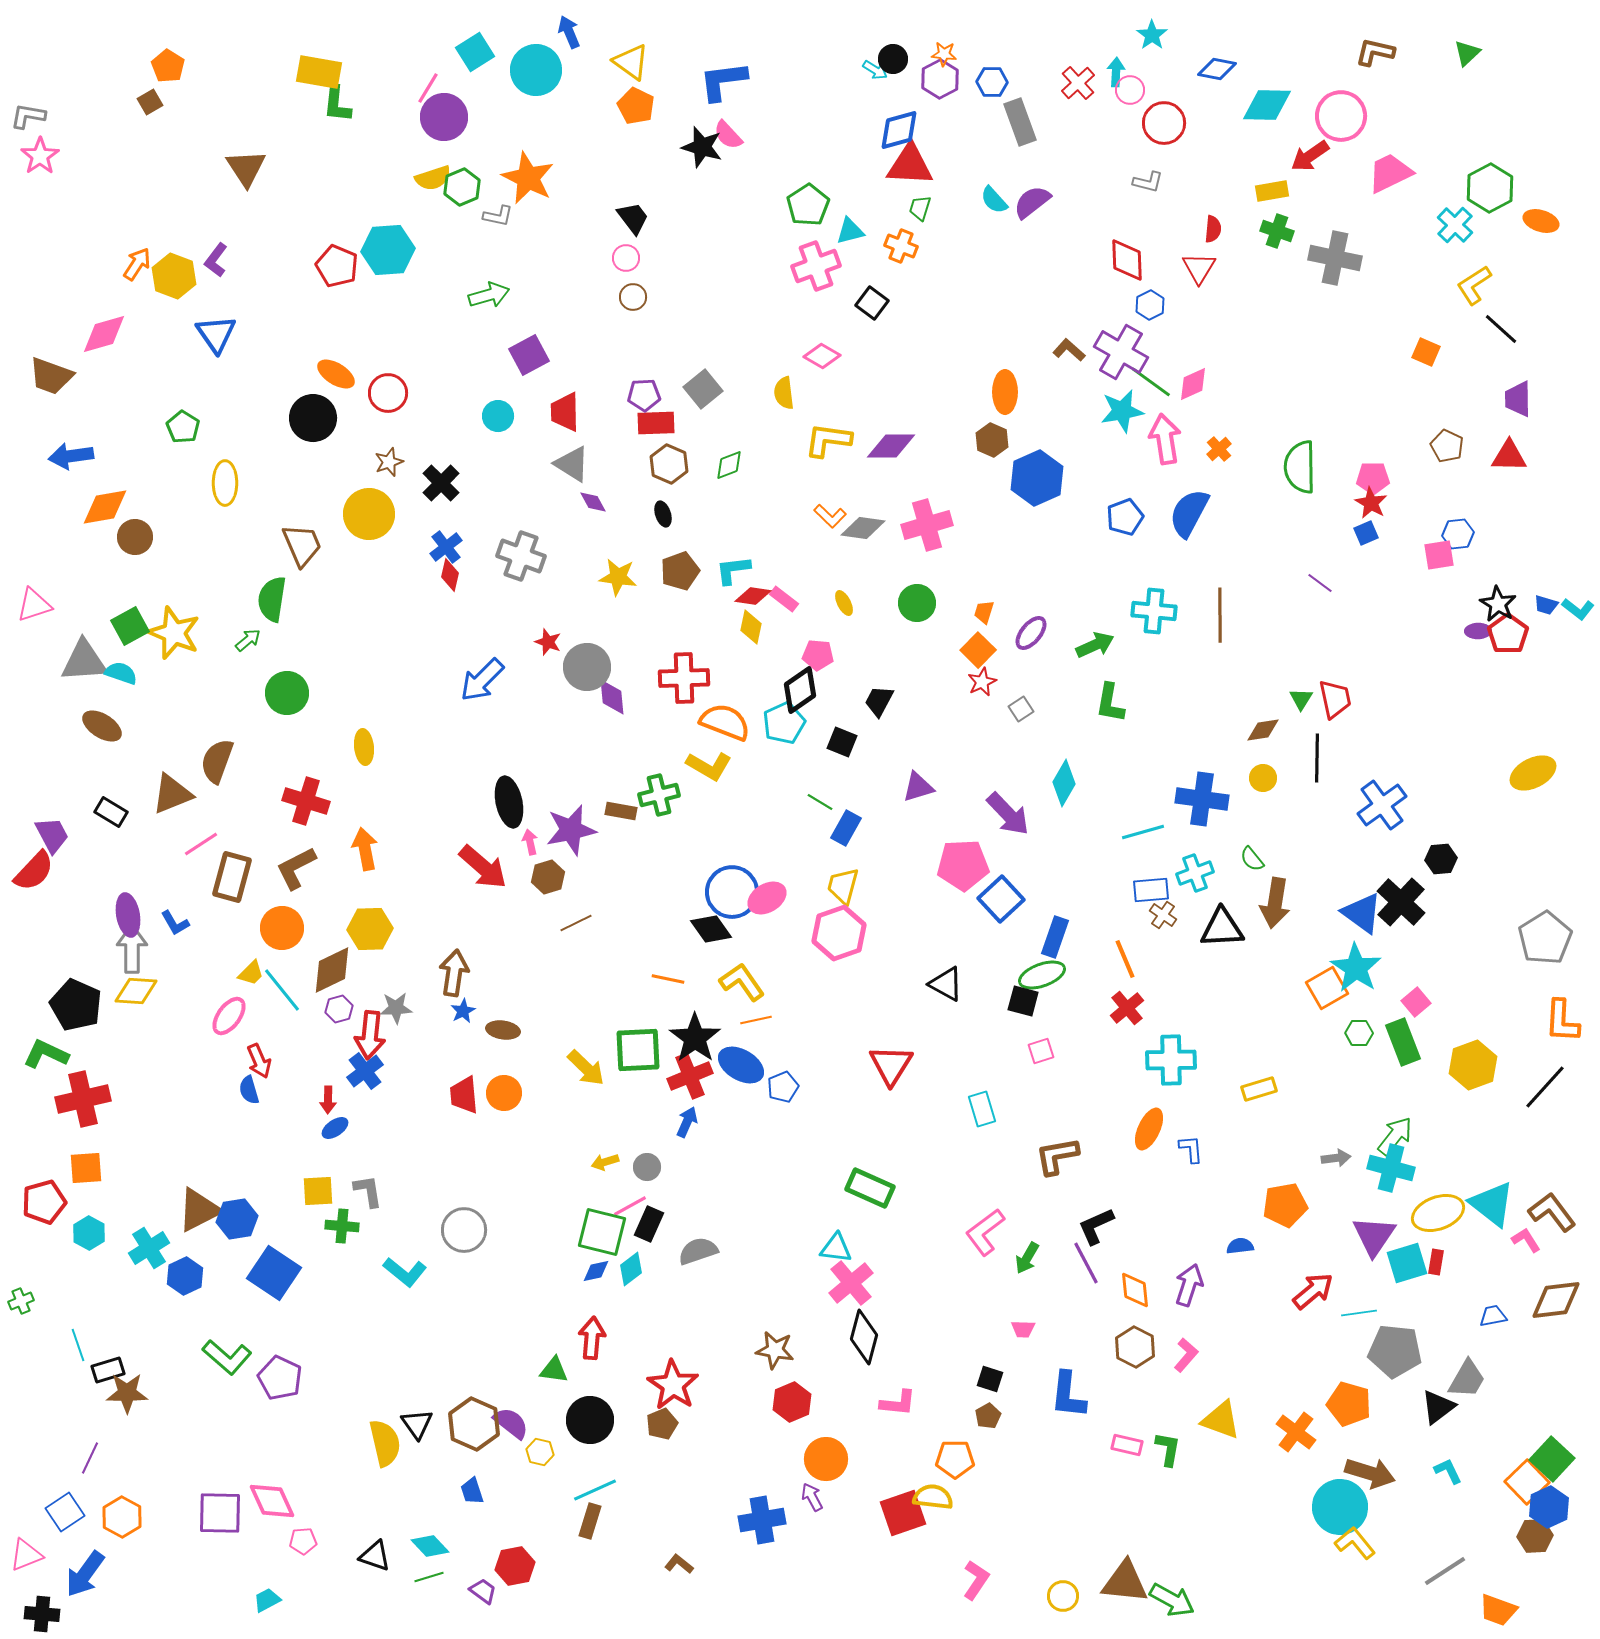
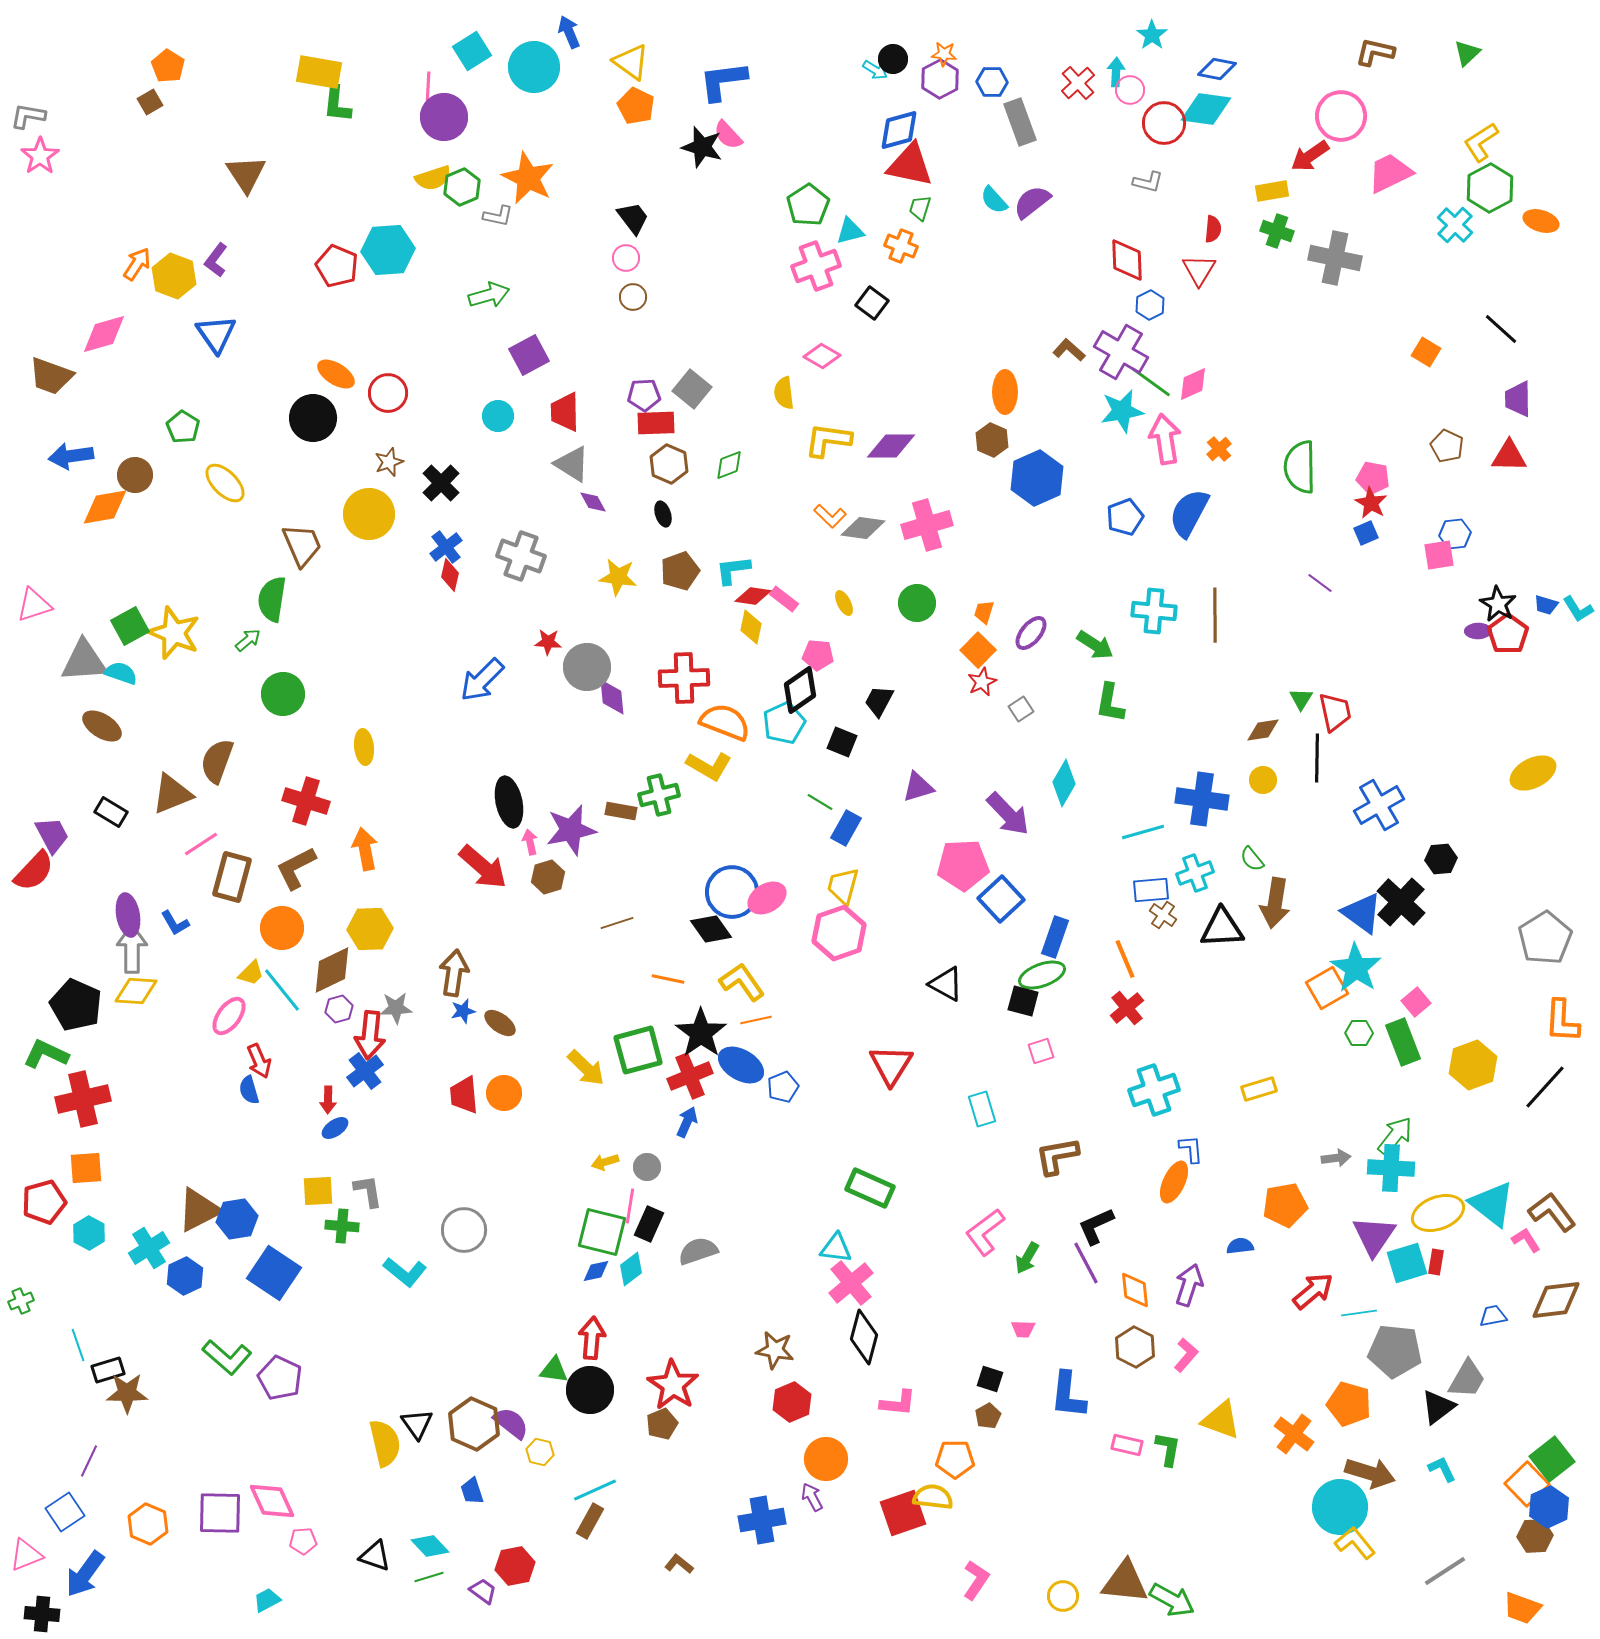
cyan square at (475, 52): moved 3 px left, 1 px up
cyan circle at (536, 70): moved 2 px left, 3 px up
pink line at (428, 88): rotated 28 degrees counterclockwise
cyan diamond at (1267, 105): moved 61 px left, 4 px down; rotated 6 degrees clockwise
red triangle at (910, 165): rotated 9 degrees clockwise
brown triangle at (246, 168): moved 6 px down
red triangle at (1199, 268): moved 2 px down
yellow L-shape at (1474, 285): moved 7 px right, 143 px up
orange square at (1426, 352): rotated 8 degrees clockwise
gray square at (703, 389): moved 11 px left; rotated 12 degrees counterclockwise
pink pentagon at (1373, 478): rotated 12 degrees clockwise
yellow ellipse at (225, 483): rotated 45 degrees counterclockwise
blue hexagon at (1458, 534): moved 3 px left
brown circle at (135, 537): moved 62 px up
cyan L-shape at (1578, 609): rotated 20 degrees clockwise
brown line at (1220, 615): moved 5 px left
red star at (548, 642): rotated 16 degrees counterclockwise
green arrow at (1095, 645): rotated 57 degrees clockwise
green circle at (287, 693): moved 4 px left, 1 px down
red trapezoid at (1335, 699): moved 13 px down
yellow circle at (1263, 778): moved 2 px down
blue cross at (1382, 805): moved 3 px left; rotated 6 degrees clockwise
brown line at (576, 923): moved 41 px right; rotated 8 degrees clockwise
blue star at (463, 1011): rotated 15 degrees clockwise
brown ellipse at (503, 1030): moved 3 px left, 7 px up; rotated 28 degrees clockwise
black star at (695, 1038): moved 6 px right, 5 px up
green square at (638, 1050): rotated 12 degrees counterclockwise
cyan cross at (1171, 1060): moved 17 px left, 30 px down; rotated 18 degrees counterclockwise
orange ellipse at (1149, 1129): moved 25 px right, 53 px down
cyan cross at (1391, 1168): rotated 12 degrees counterclockwise
pink line at (630, 1206): rotated 52 degrees counterclockwise
black circle at (590, 1420): moved 30 px up
orange cross at (1296, 1432): moved 2 px left, 2 px down
purple line at (90, 1458): moved 1 px left, 3 px down
green square at (1552, 1459): rotated 9 degrees clockwise
cyan L-shape at (1448, 1471): moved 6 px left, 2 px up
orange square at (1527, 1482): moved 2 px down
orange hexagon at (122, 1517): moved 26 px right, 7 px down; rotated 6 degrees counterclockwise
brown rectangle at (590, 1521): rotated 12 degrees clockwise
orange trapezoid at (1498, 1610): moved 24 px right, 2 px up
